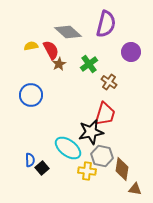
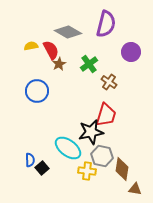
gray diamond: rotated 12 degrees counterclockwise
blue circle: moved 6 px right, 4 px up
red trapezoid: moved 1 px right, 1 px down
